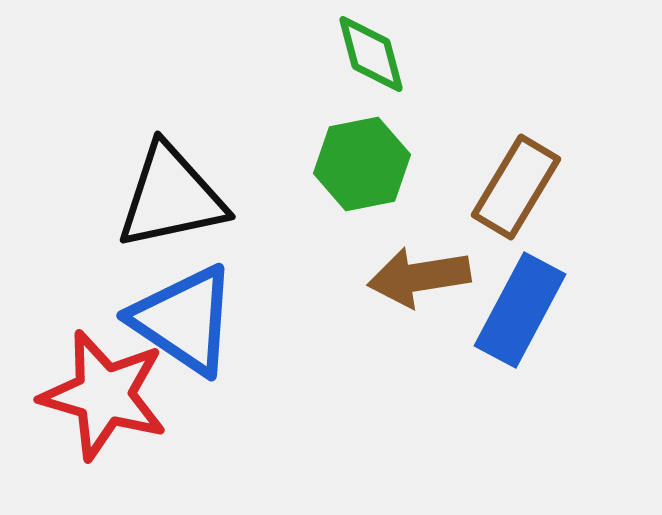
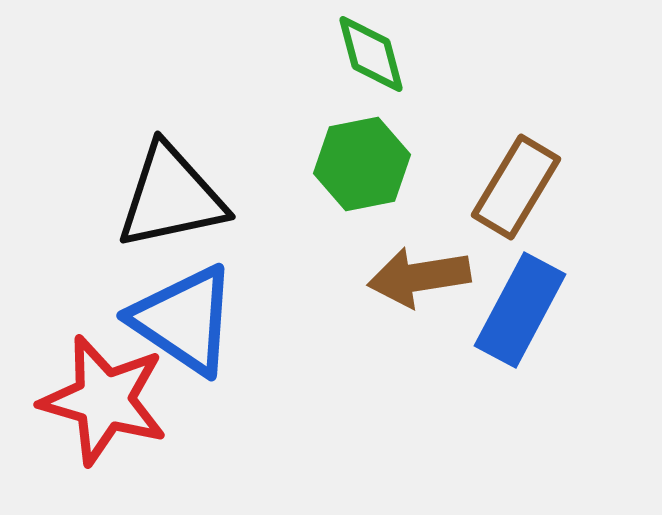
red star: moved 5 px down
